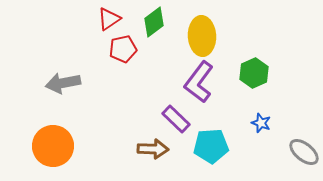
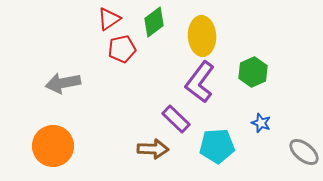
red pentagon: moved 1 px left
green hexagon: moved 1 px left, 1 px up
purple L-shape: moved 1 px right
cyan pentagon: moved 6 px right
